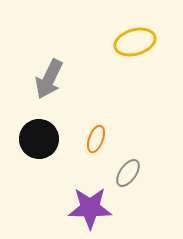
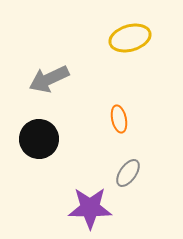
yellow ellipse: moved 5 px left, 4 px up
gray arrow: rotated 39 degrees clockwise
orange ellipse: moved 23 px right, 20 px up; rotated 32 degrees counterclockwise
